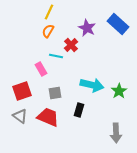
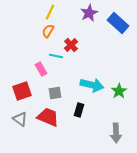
yellow line: moved 1 px right
blue rectangle: moved 1 px up
purple star: moved 2 px right, 15 px up; rotated 18 degrees clockwise
gray triangle: moved 3 px down
